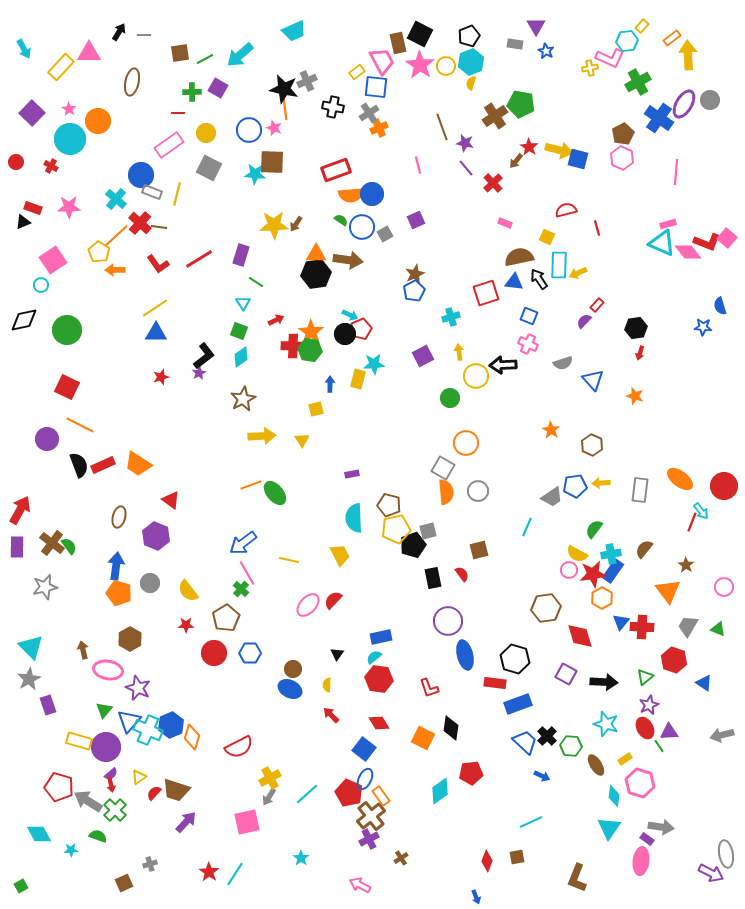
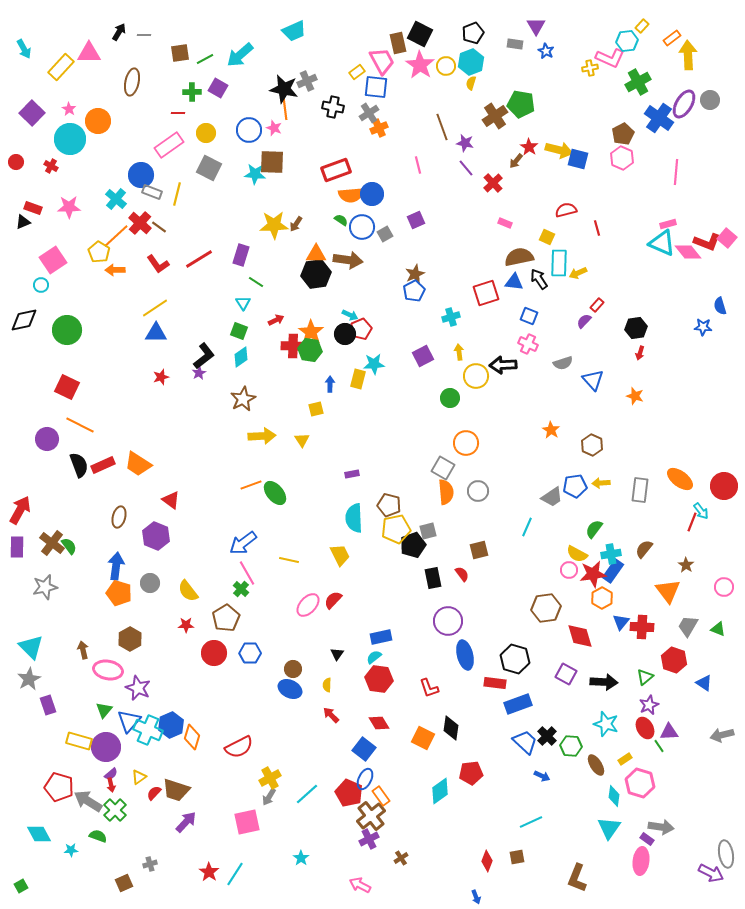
black pentagon at (469, 36): moved 4 px right, 3 px up
brown line at (159, 227): rotated 28 degrees clockwise
cyan rectangle at (559, 265): moved 2 px up
